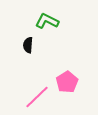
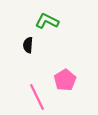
pink pentagon: moved 2 px left, 2 px up
pink line: rotated 72 degrees counterclockwise
